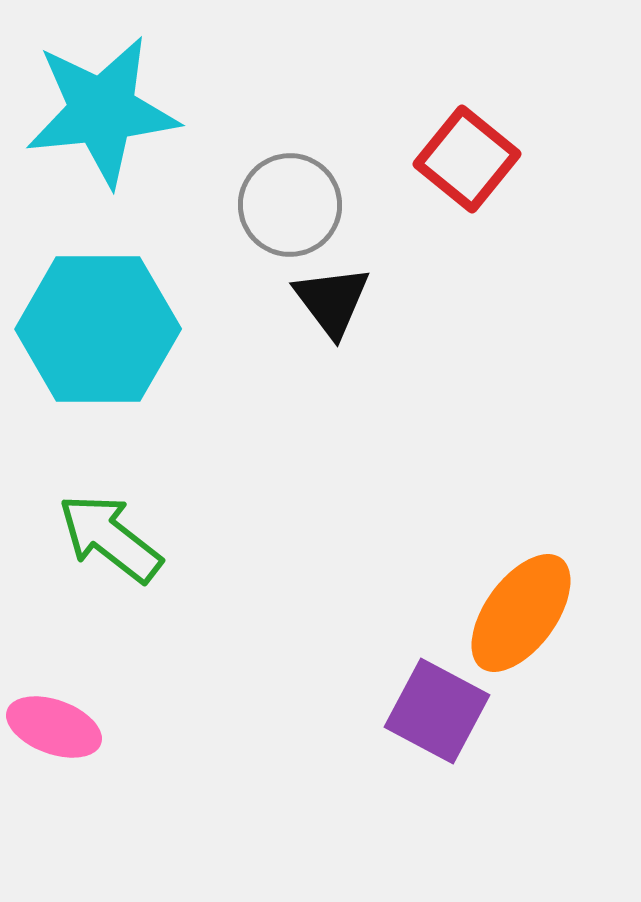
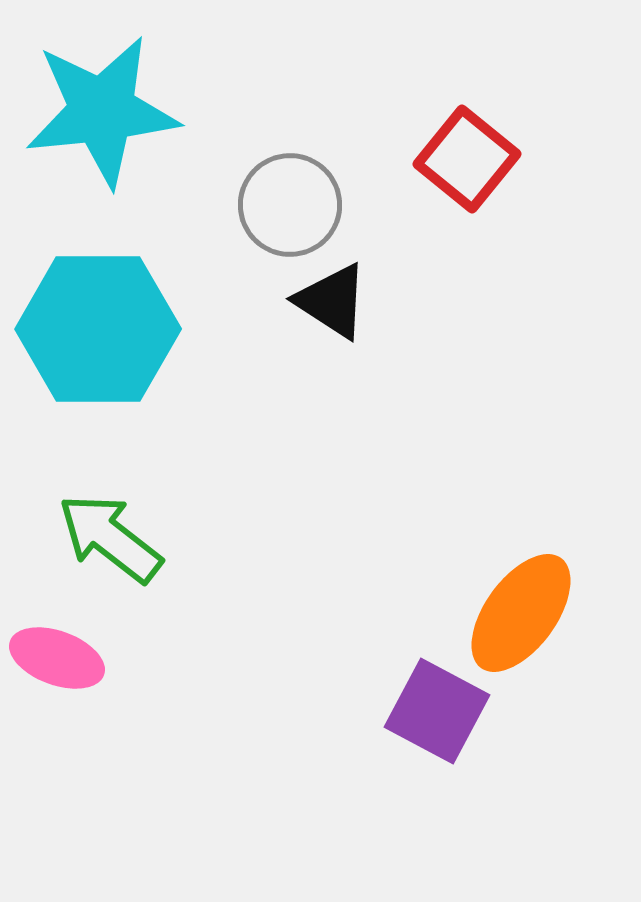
black triangle: rotated 20 degrees counterclockwise
pink ellipse: moved 3 px right, 69 px up
